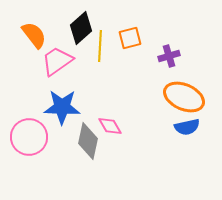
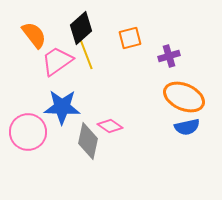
yellow line: moved 14 px left, 8 px down; rotated 24 degrees counterclockwise
pink diamond: rotated 25 degrees counterclockwise
pink circle: moved 1 px left, 5 px up
